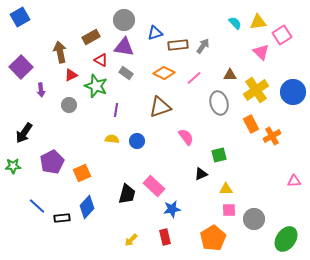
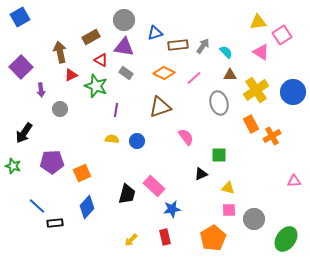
cyan semicircle at (235, 23): moved 9 px left, 29 px down
pink triangle at (261, 52): rotated 12 degrees counterclockwise
gray circle at (69, 105): moved 9 px left, 4 px down
green square at (219, 155): rotated 14 degrees clockwise
purple pentagon at (52, 162): rotated 25 degrees clockwise
green star at (13, 166): rotated 21 degrees clockwise
yellow triangle at (226, 189): moved 2 px right, 1 px up; rotated 16 degrees clockwise
black rectangle at (62, 218): moved 7 px left, 5 px down
